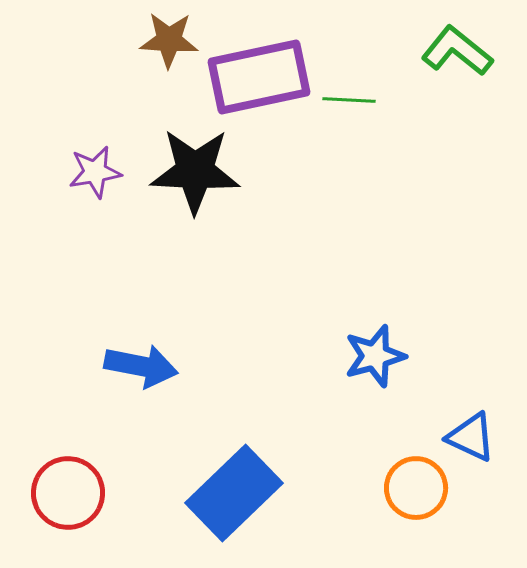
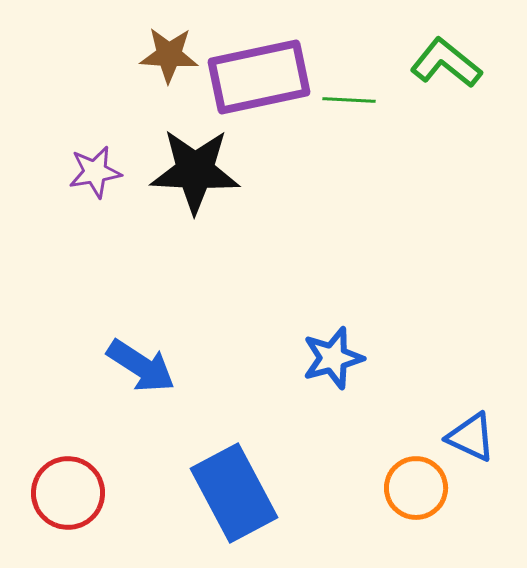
brown star: moved 15 px down
green L-shape: moved 11 px left, 12 px down
blue star: moved 42 px left, 2 px down
blue arrow: rotated 22 degrees clockwise
blue rectangle: rotated 74 degrees counterclockwise
